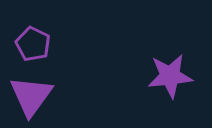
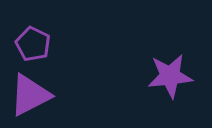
purple triangle: moved 1 px left, 1 px up; rotated 27 degrees clockwise
